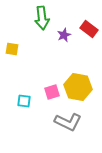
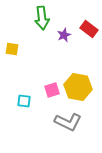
pink square: moved 2 px up
